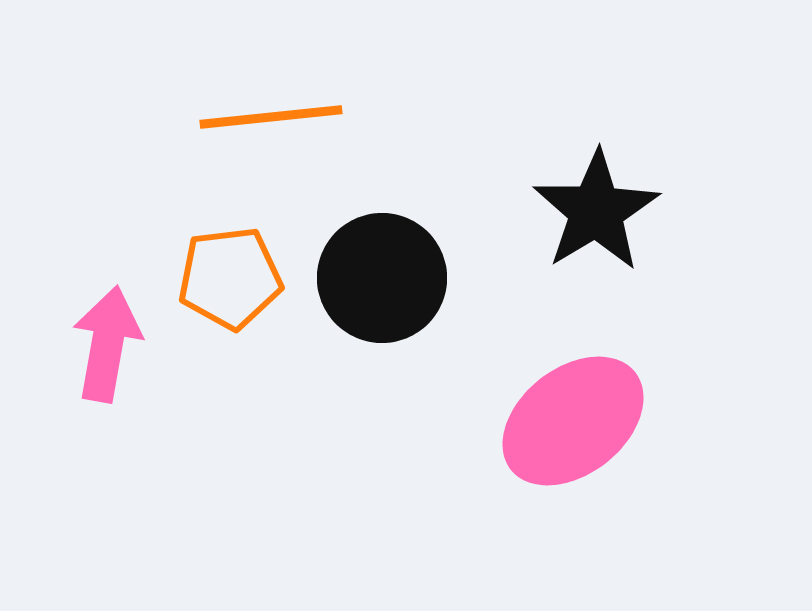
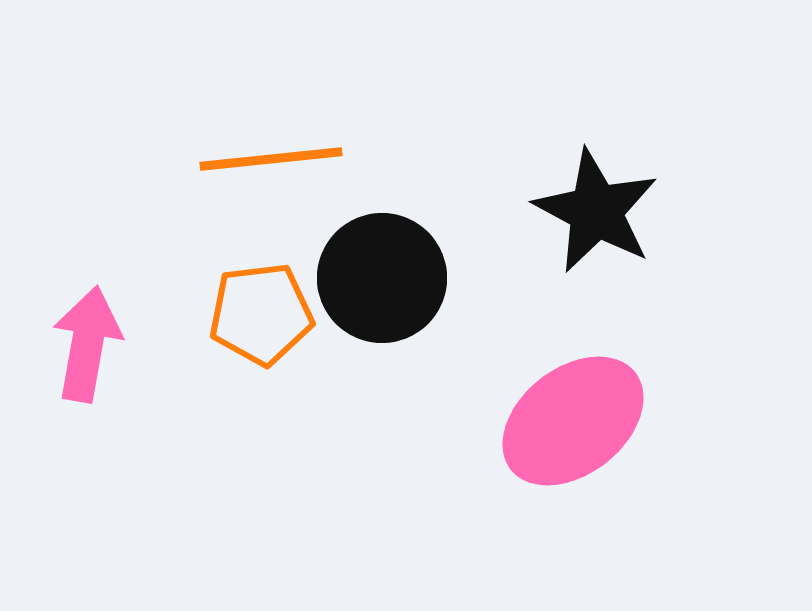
orange line: moved 42 px down
black star: rotated 13 degrees counterclockwise
orange pentagon: moved 31 px right, 36 px down
pink arrow: moved 20 px left
